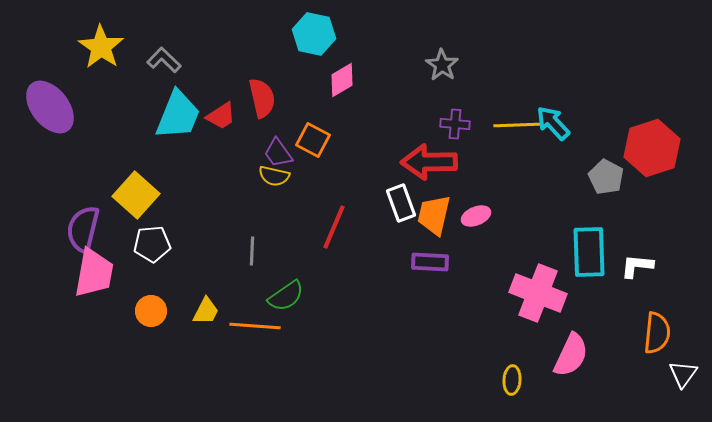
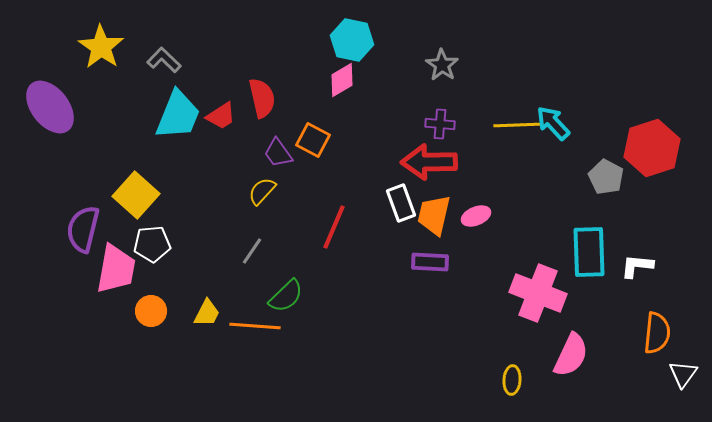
cyan hexagon: moved 38 px right, 6 px down
purple cross: moved 15 px left
yellow semicircle: moved 12 px left, 15 px down; rotated 120 degrees clockwise
gray line: rotated 32 degrees clockwise
pink trapezoid: moved 22 px right, 4 px up
green semicircle: rotated 9 degrees counterclockwise
yellow trapezoid: moved 1 px right, 2 px down
